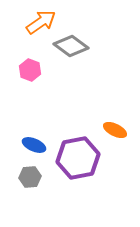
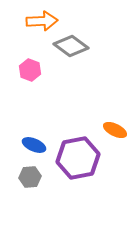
orange arrow: moved 1 px right, 1 px up; rotated 32 degrees clockwise
